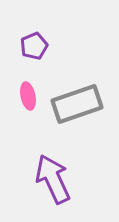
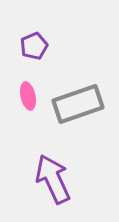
gray rectangle: moved 1 px right
